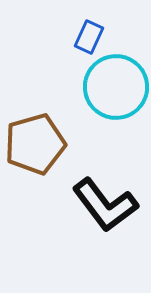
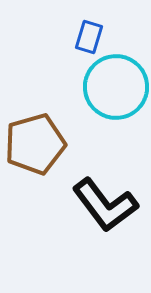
blue rectangle: rotated 8 degrees counterclockwise
